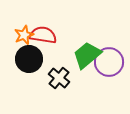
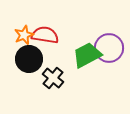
red semicircle: moved 2 px right
green trapezoid: rotated 12 degrees clockwise
purple circle: moved 14 px up
black cross: moved 6 px left
